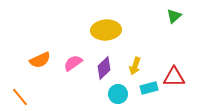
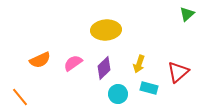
green triangle: moved 13 px right, 2 px up
yellow arrow: moved 4 px right, 2 px up
red triangle: moved 4 px right, 5 px up; rotated 40 degrees counterclockwise
cyan rectangle: rotated 30 degrees clockwise
